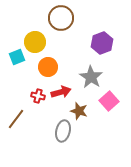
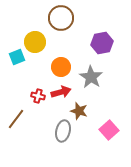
purple hexagon: rotated 10 degrees clockwise
orange circle: moved 13 px right
pink square: moved 29 px down
